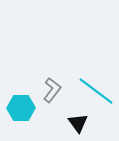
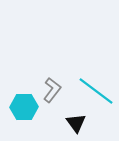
cyan hexagon: moved 3 px right, 1 px up
black triangle: moved 2 px left
